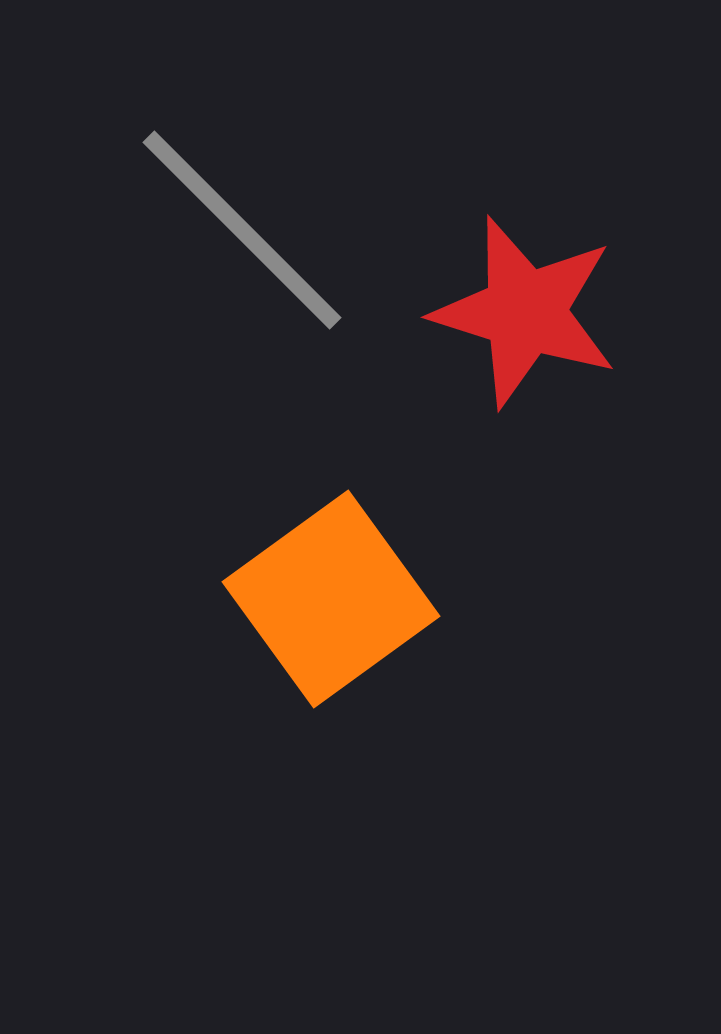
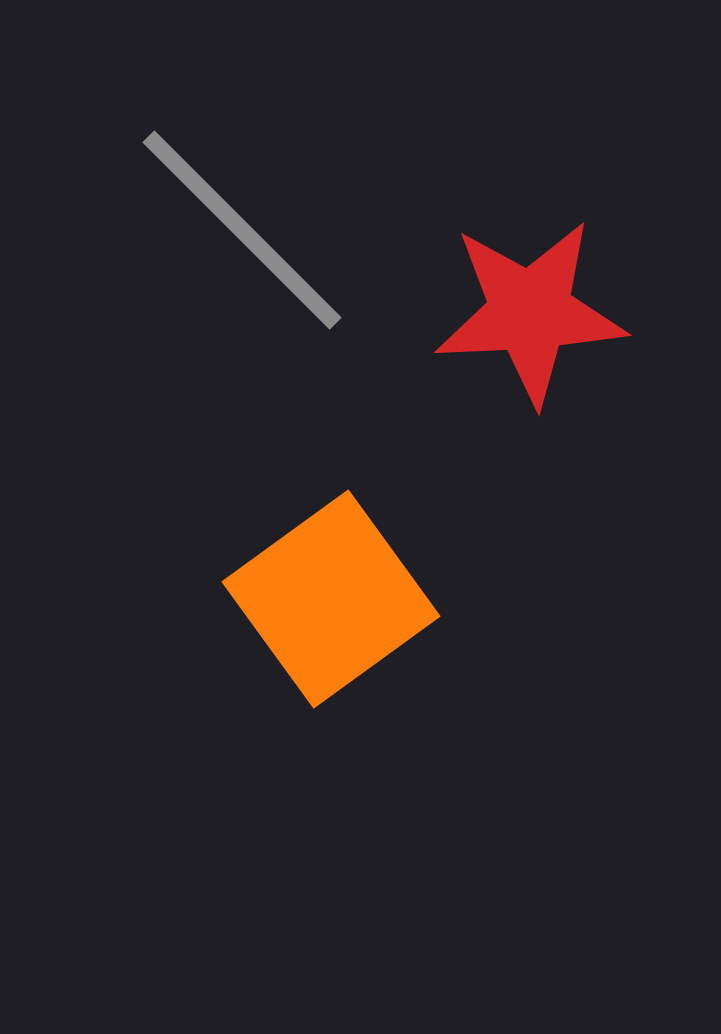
red star: moved 5 px right; rotated 20 degrees counterclockwise
